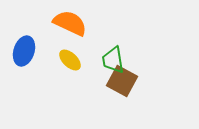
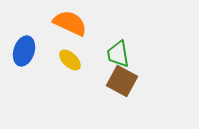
green trapezoid: moved 5 px right, 6 px up
